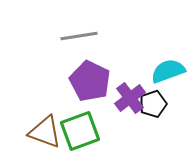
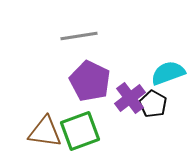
cyan semicircle: moved 2 px down
black pentagon: rotated 24 degrees counterclockwise
brown triangle: rotated 12 degrees counterclockwise
